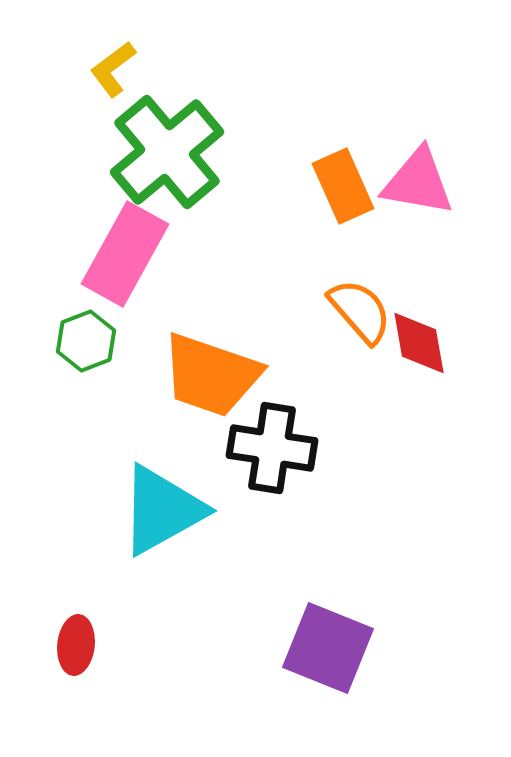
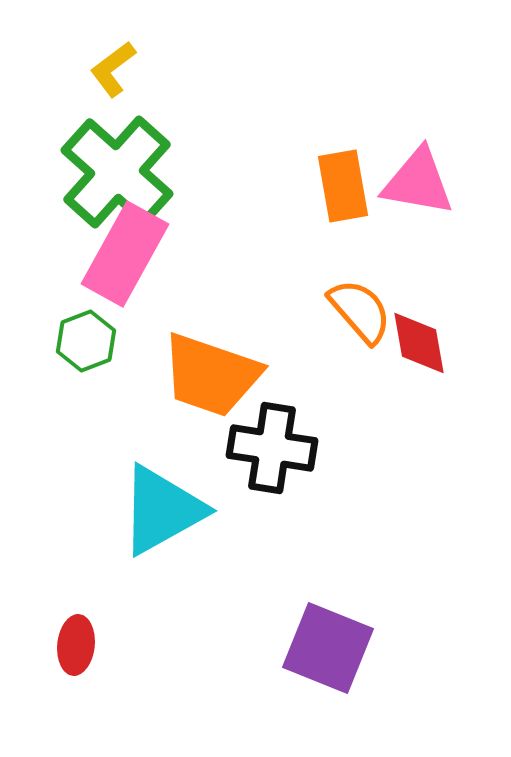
green cross: moved 50 px left, 20 px down; rotated 8 degrees counterclockwise
orange rectangle: rotated 14 degrees clockwise
